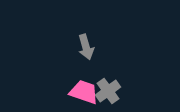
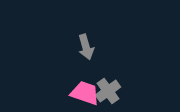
pink trapezoid: moved 1 px right, 1 px down
